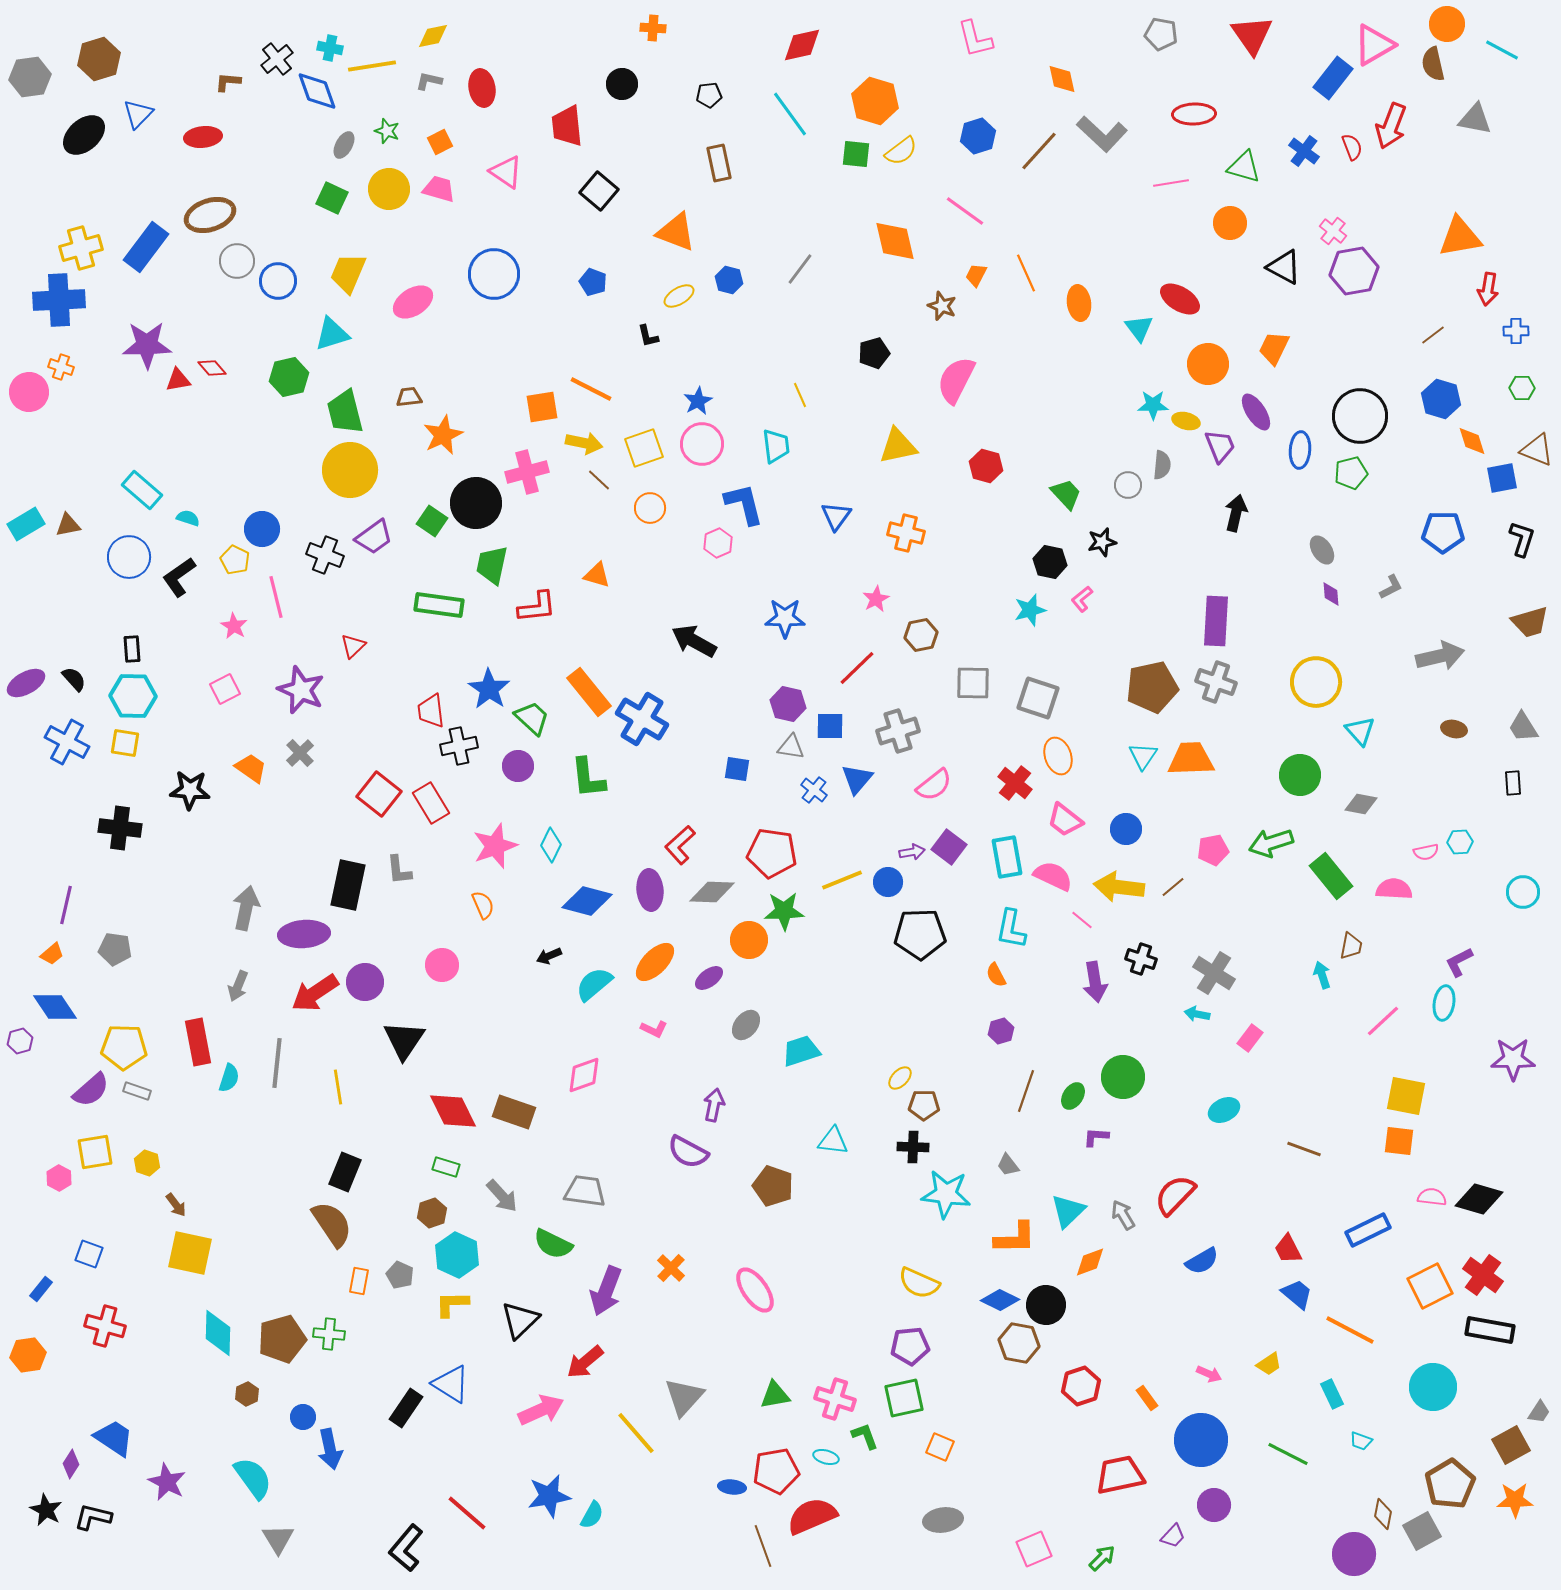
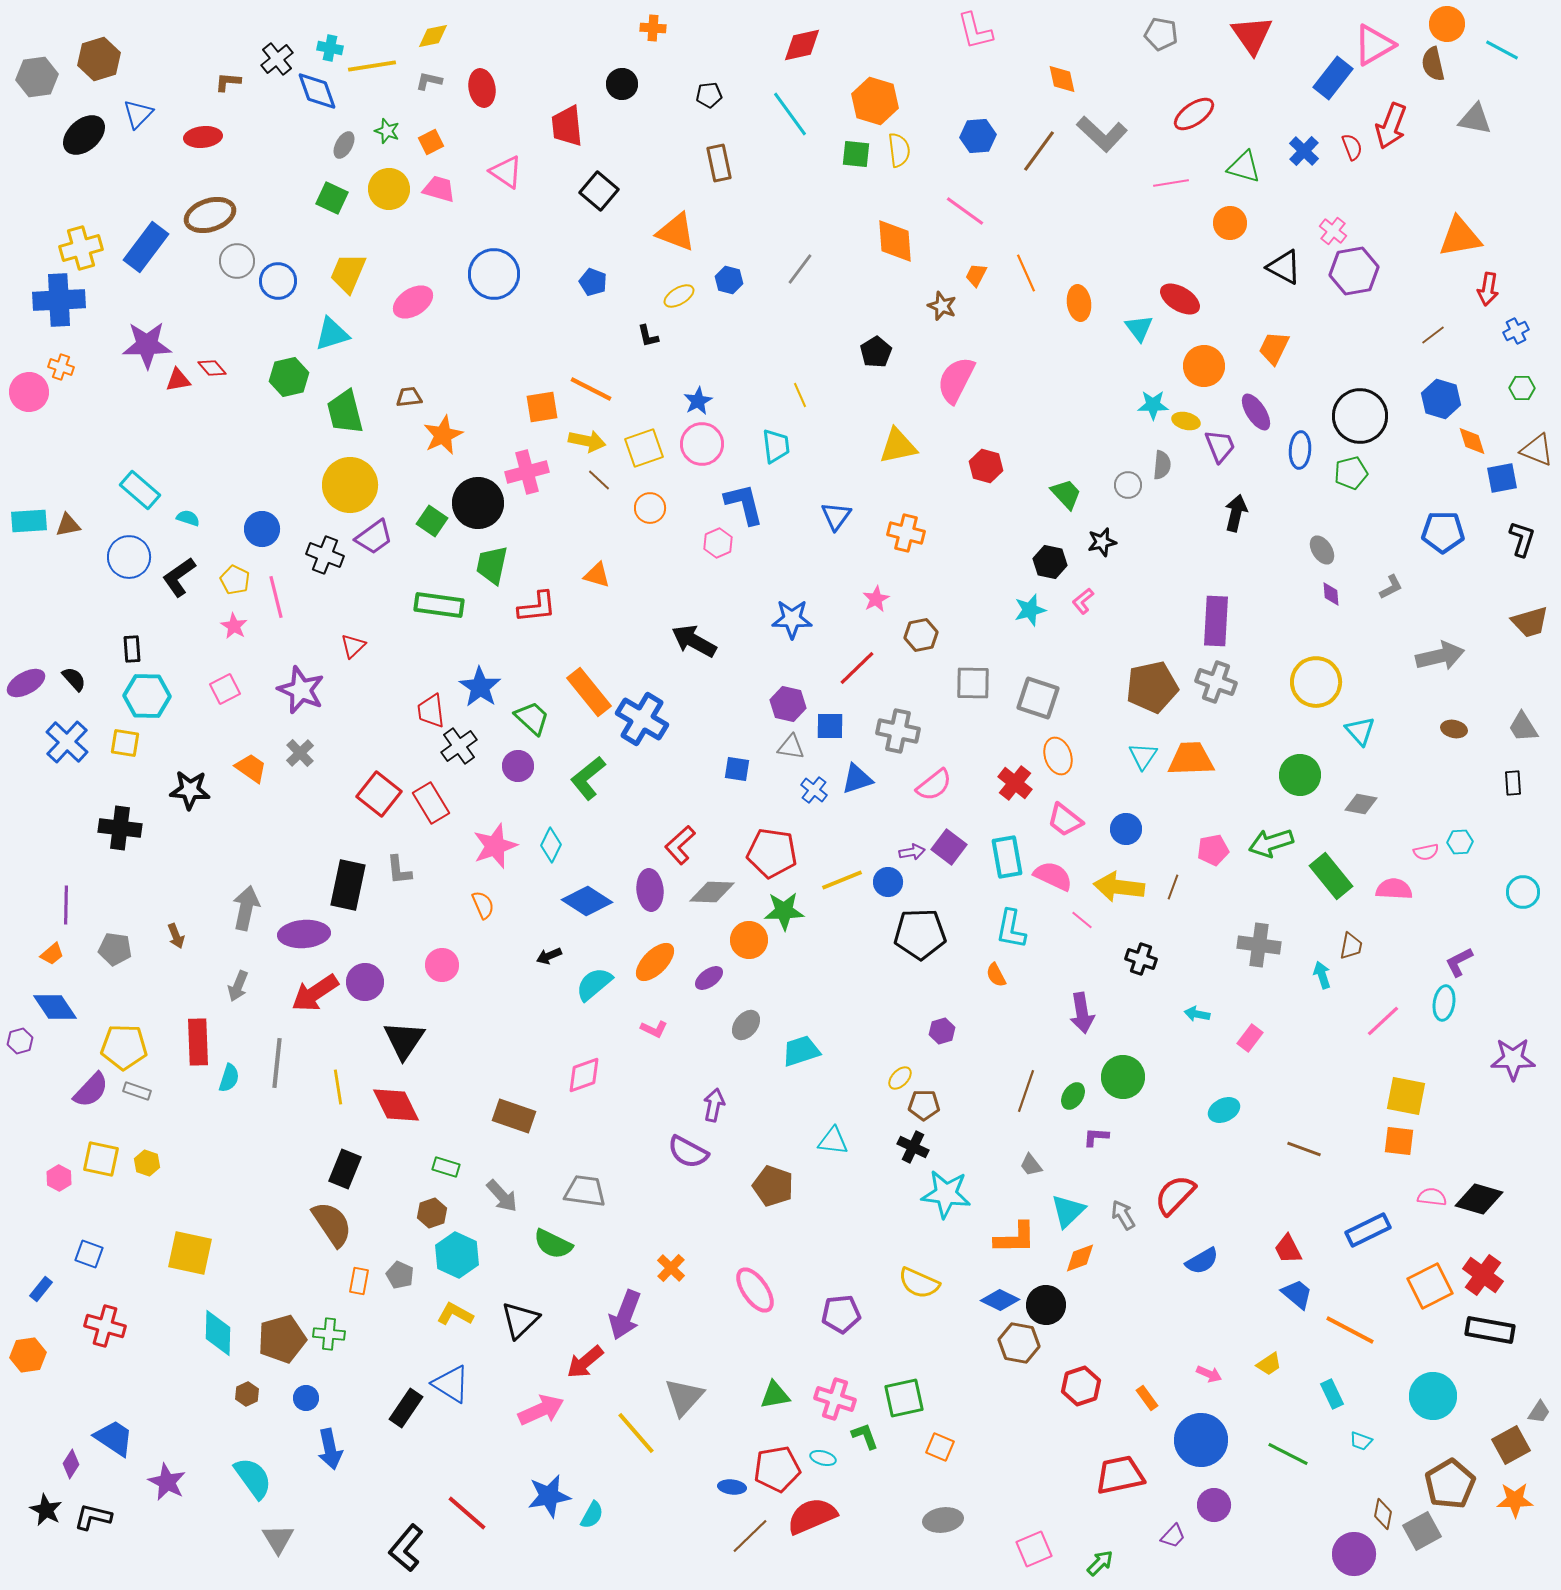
pink L-shape at (975, 39): moved 8 px up
gray hexagon at (30, 77): moved 7 px right
red ellipse at (1194, 114): rotated 33 degrees counterclockwise
blue hexagon at (978, 136): rotated 12 degrees clockwise
orange square at (440, 142): moved 9 px left
yellow semicircle at (901, 151): moved 2 px left, 1 px up; rotated 60 degrees counterclockwise
brown line at (1039, 151): rotated 6 degrees counterclockwise
blue cross at (1304, 151): rotated 8 degrees clockwise
orange diamond at (895, 241): rotated 9 degrees clockwise
blue cross at (1516, 331): rotated 25 degrees counterclockwise
black pentagon at (874, 353): moved 2 px right, 1 px up; rotated 16 degrees counterclockwise
orange circle at (1208, 364): moved 4 px left, 2 px down
yellow arrow at (584, 443): moved 3 px right, 2 px up
yellow circle at (350, 470): moved 15 px down
cyan rectangle at (142, 490): moved 2 px left
black circle at (476, 503): moved 2 px right
cyan rectangle at (26, 524): moved 3 px right, 3 px up; rotated 27 degrees clockwise
yellow pentagon at (235, 560): moved 20 px down
pink L-shape at (1082, 599): moved 1 px right, 2 px down
blue star at (785, 618): moved 7 px right, 1 px down
blue star at (489, 689): moved 9 px left, 2 px up
cyan hexagon at (133, 696): moved 14 px right
gray cross at (898, 731): rotated 30 degrees clockwise
blue cross at (67, 742): rotated 15 degrees clockwise
black cross at (459, 746): rotated 24 degrees counterclockwise
green L-shape at (588, 778): rotated 57 degrees clockwise
blue triangle at (857, 779): rotated 32 degrees clockwise
brown line at (1173, 887): rotated 30 degrees counterclockwise
blue diamond at (587, 901): rotated 18 degrees clockwise
purple line at (66, 905): rotated 12 degrees counterclockwise
gray cross at (1214, 973): moved 45 px right, 28 px up; rotated 24 degrees counterclockwise
purple arrow at (1095, 982): moved 13 px left, 31 px down
purple hexagon at (1001, 1031): moved 59 px left
red rectangle at (198, 1042): rotated 9 degrees clockwise
purple semicircle at (91, 1090): rotated 6 degrees counterclockwise
red diamond at (453, 1111): moved 57 px left, 6 px up
brown rectangle at (514, 1112): moved 4 px down
black cross at (913, 1147): rotated 24 degrees clockwise
yellow square at (95, 1152): moved 6 px right, 7 px down; rotated 21 degrees clockwise
gray trapezoid at (1008, 1165): moved 23 px right
black rectangle at (345, 1172): moved 3 px up
brown arrow at (176, 1205): moved 269 px up; rotated 15 degrees clockwise
orange diamond at (1090, 1262): moved 10 px left, 4 px up
purple arrow at (606, 1291): moved 19 px right, 24 px down
yellow L-shape at (452, 1304): moved 3 px right, 10 px down; rotated 30 degrees clockwise
purple pentagon at (910, 1346): moved 69 px left, 32 px up
cyan circle at (1433, 1387): moved 9 px down
blue circle at (303, 1417): moved 3 px right, 19 px up
cyan ellipse at (826, 1457): moved 3 px left, 1 px down
red pentagon at (776, 1471): moved 1 px right, 2 px up
brown line at (763, 1546): moved 13 px left, 10 px up; rotated 66 degrees clockwise
green arrow at (1102, 1558): moved 2 px left, 5 px down
